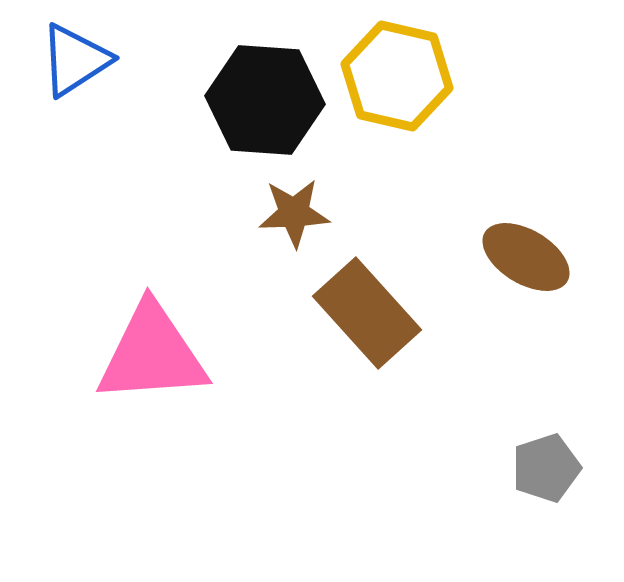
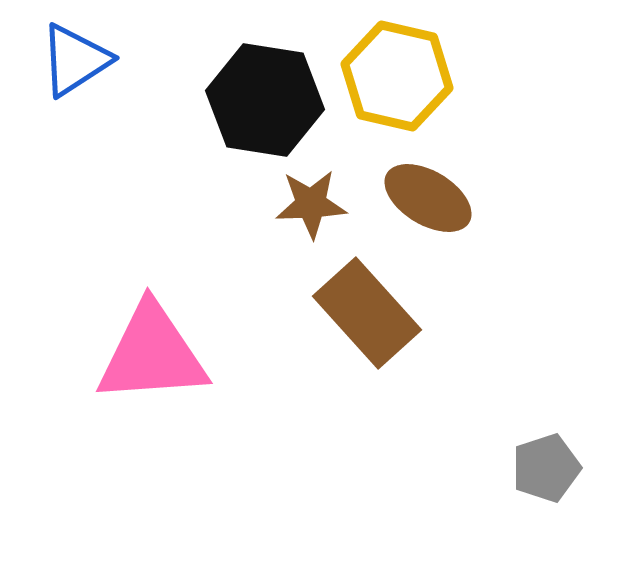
black hexagon: rotated 5 degrees clockwise
brown star: moved 17 px right, 9 px up
brown ellipse: moved 98 px left, 59 px up
